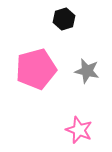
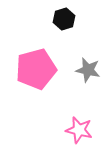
gray star: moved 1 px right, 1 px up
pink star: rotated 8 degrees counterclockwise
